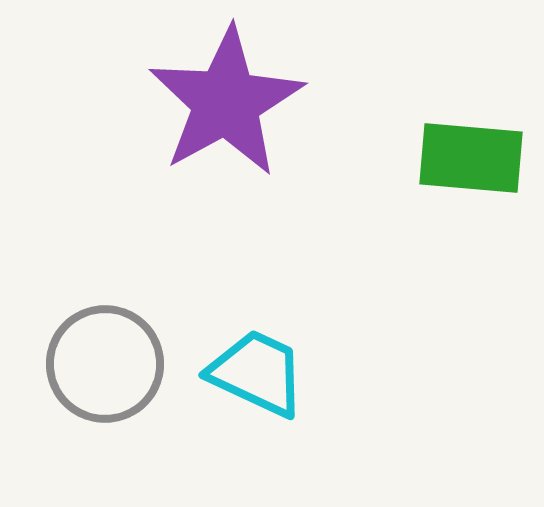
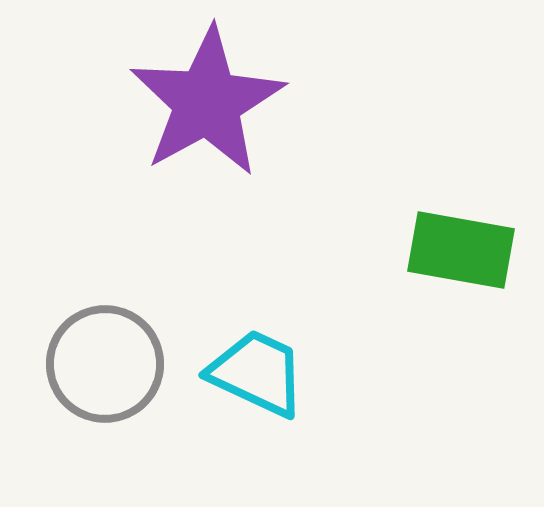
purple star: moved 19 px left
green rectangle: moved 10 px left, 92 px down; rotated 5 degrees clockwise
